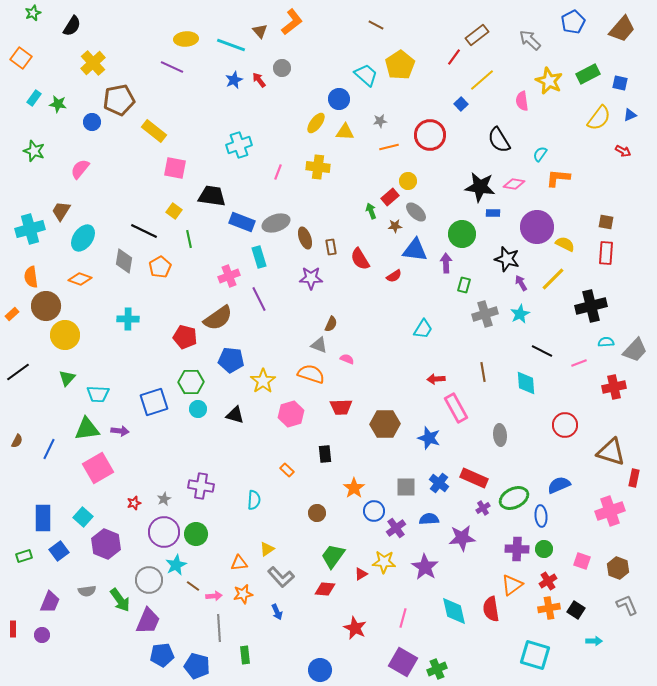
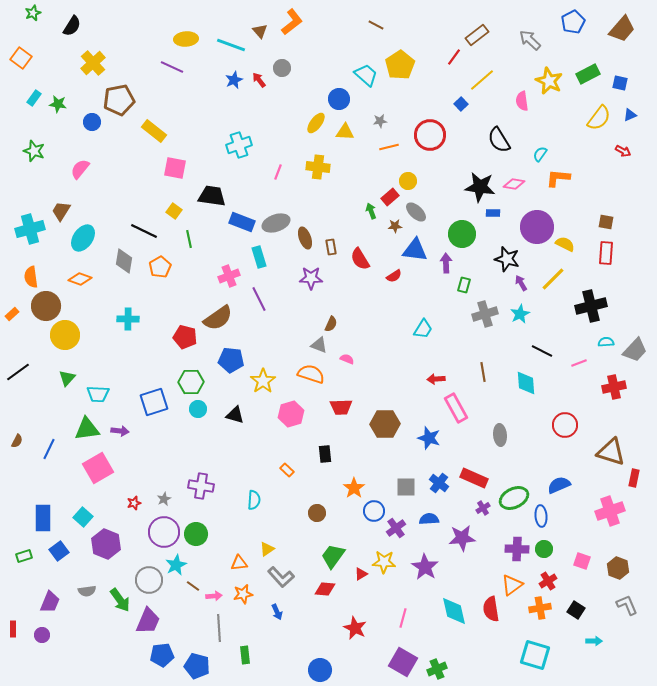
orange cross at (549, 608): moved 9 px left
